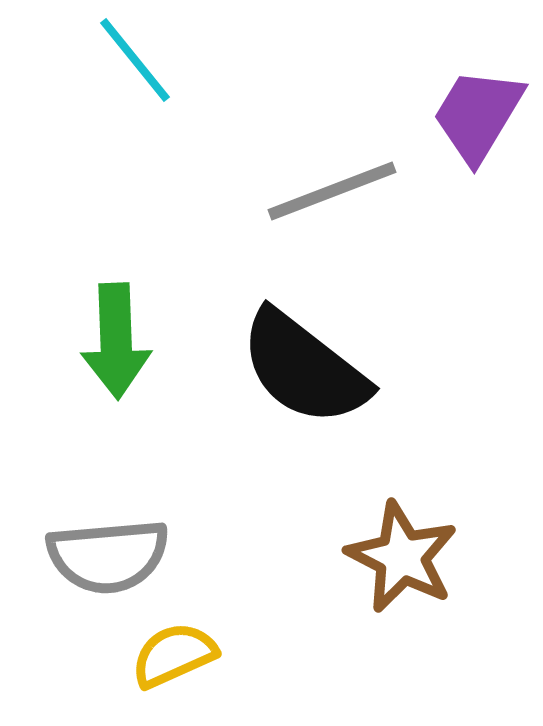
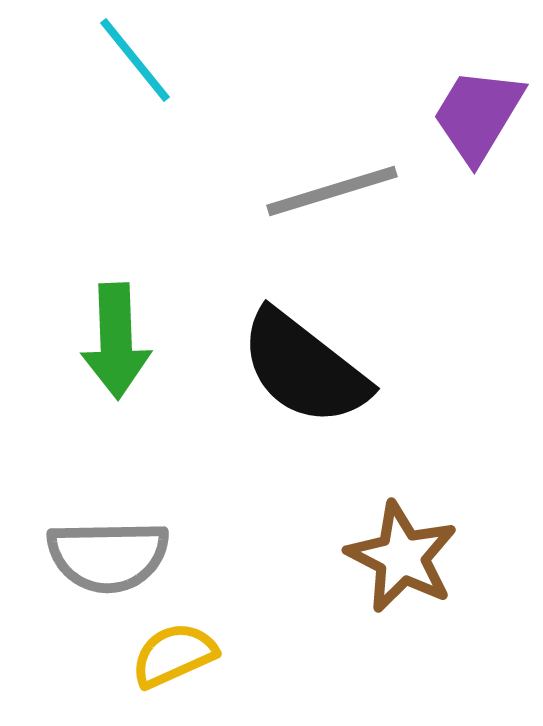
gray line: rotated 4 degrees clockwise
gray semicircle: rotated 4 degrees clockwise
